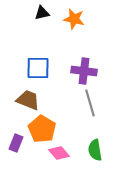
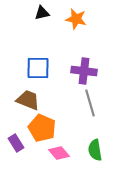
orange star: moved 2 px right
orange pentagon: moved 1 px up; rotated 8 degrees counterclockwise
purple rectangle: rotated 54 degrees counterclockwise
